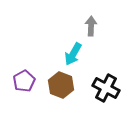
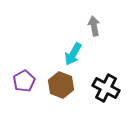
gray arrow: moved 3 px right; rotated 12 degrees counterclockwise
